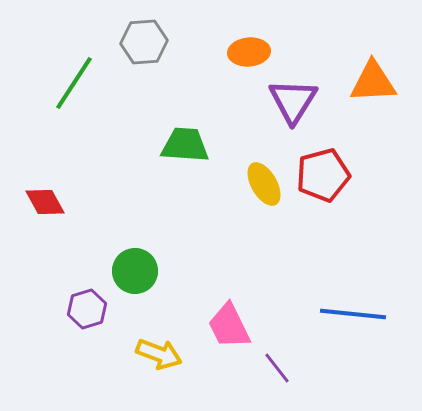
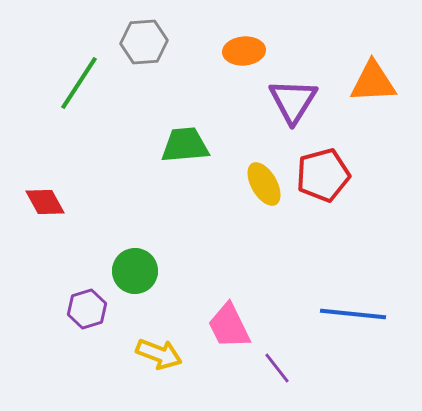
orange ellipse: moved 5 px left, 1 px up
green line: moved 5 px right
green trapezoid: rotated 9 degrees counterclockwise
